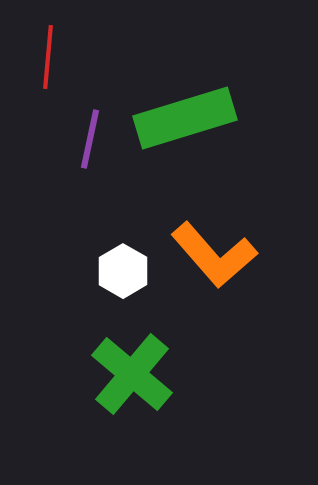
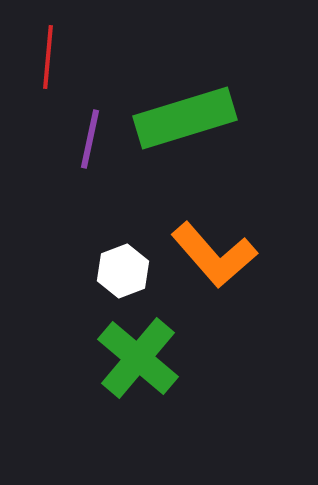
white hexagon: rotated 9 degrees clockwise
green cross: moved 6 px right, 16 px up
